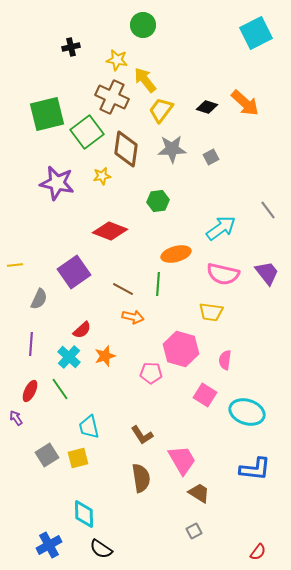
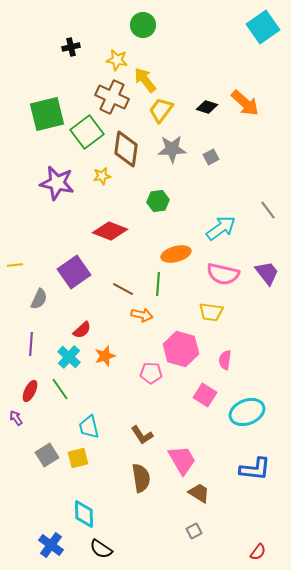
cyan square at (256, 33): moved 7 px right, 6 px up; rotated 8 degrees counterclockwise
orange arrow at (133, 317): moved 9 px right, 2 px up
cyan ellipse at (247, 412): rotated 40 degrees counterclockwise
blue cross at (49, 545): moved 2 px right; rotated 25 degrees counterclockwise
